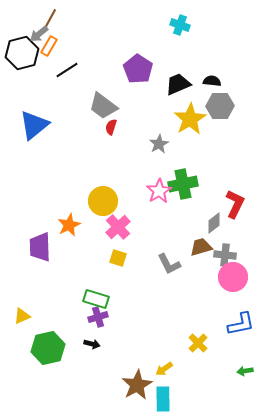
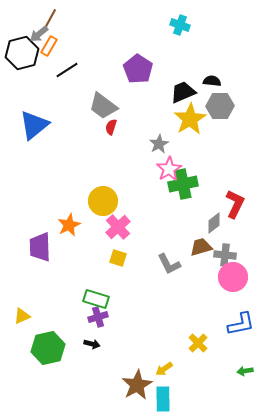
black trapezoid: moved 5 px right, 8 px down
pink star: moved 10 px right, 22 px up
